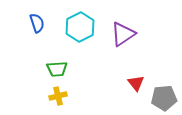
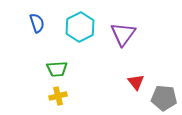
purple triangle: rotated 20 degrees counterclockwise
red triangle: moved 1 px up
gray pentagon: rotated 10 degrees clockwise
